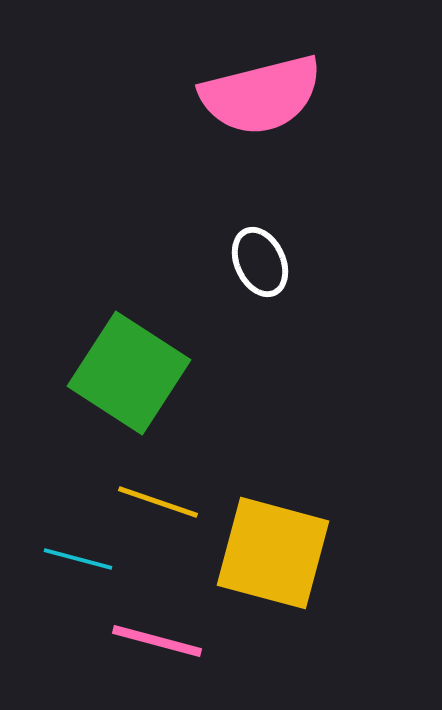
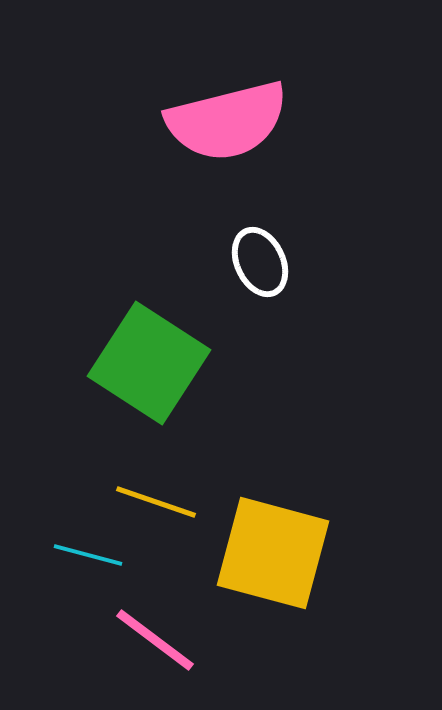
pink semicircle: moved 34 px left, 26 px down
green square: moved 20 px right, 10 px up
yellow line: moved 2 px left
cyan line: moved 10 px right, 4 px up
pink line: moved 2 px left, 1 px up; rotated 22 degrees clockwise
